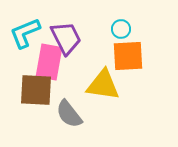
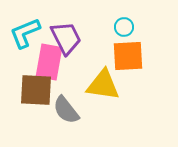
cyan circle: moved 3 px right, 2 px up
gray semicircle: moved 3 px left, 4 px up
